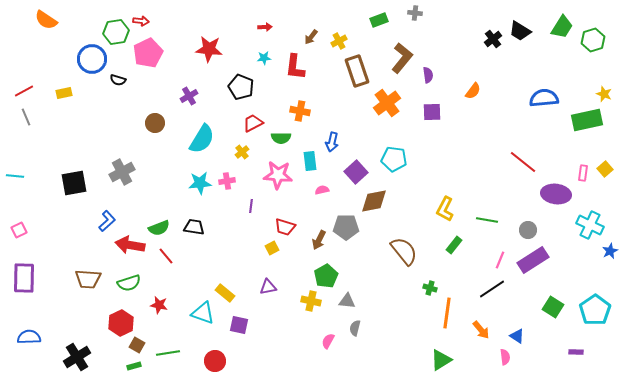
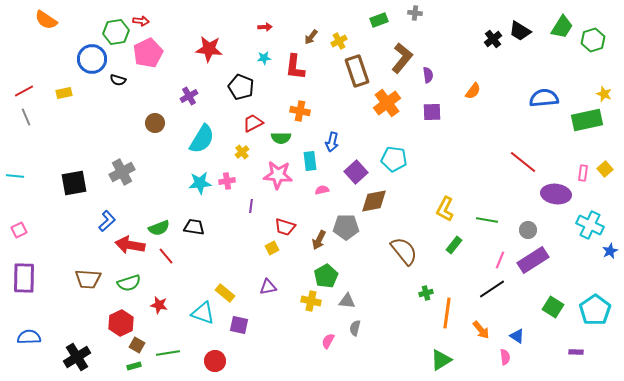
green cross at (430, 288): moved 4 px left, 5 px down; rotated 32 degrees counterclockwise
